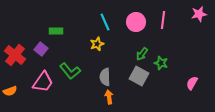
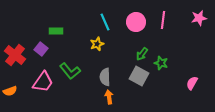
pink star: moved 4 px down
